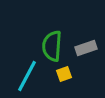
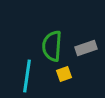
cyan line: rotated 20 degrees counterclockwise
